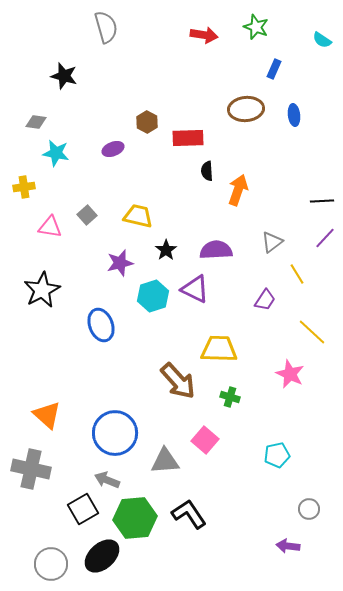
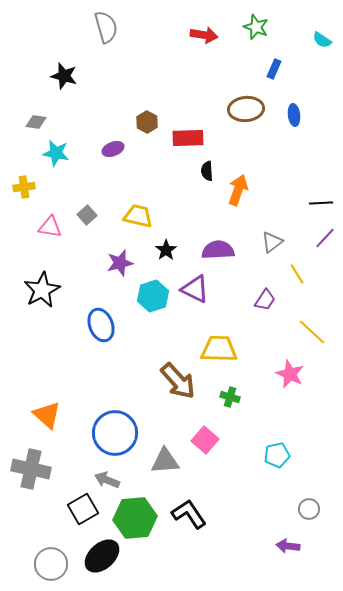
black line at (322, 201): moved 1 px left, 2 px down
purple semicircle at (216, 250): moved 2 px right
